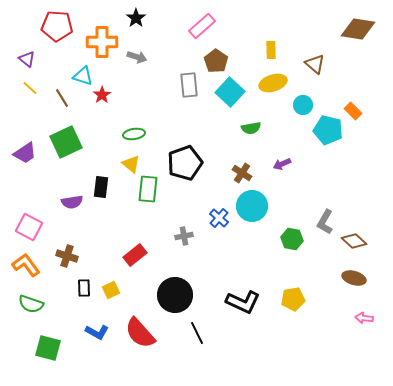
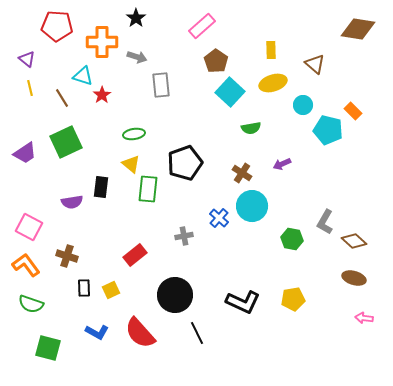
gray rectangle at (189, 85): moved 28 px left
yellow line at (30, 88): rotated 35 degrees clockwise
